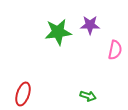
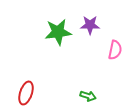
red ellipse: moved 3 px right, 1 px up
